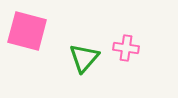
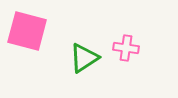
green triangle: rotated 16 degrees clockwise
